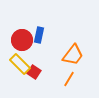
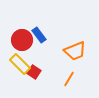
blue rectangle: rotated 49 degrees counterclockwise
orange trapezoid: moved 2 px right, 4 px up; rotated 30 degrees clockwise
